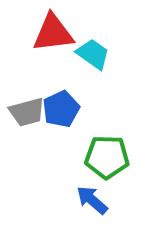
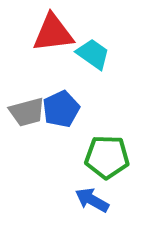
blue arrow: rotated 12 degrees counterclockwise
